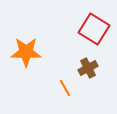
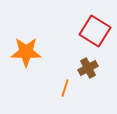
red square: moved 1 px right, 2 px down
orange line: rotated 48 degrees clockwise
